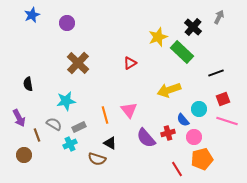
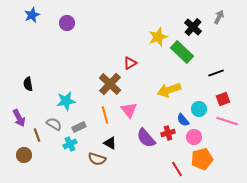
brown cross: moved 32 px right, 21 px down
